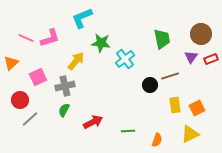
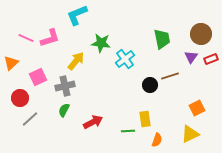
cyan L-shape: moved 5 px left, 3 px up
red circle: moved 2 px up
yellow rectangle: moved 30 px left, 14 px down
